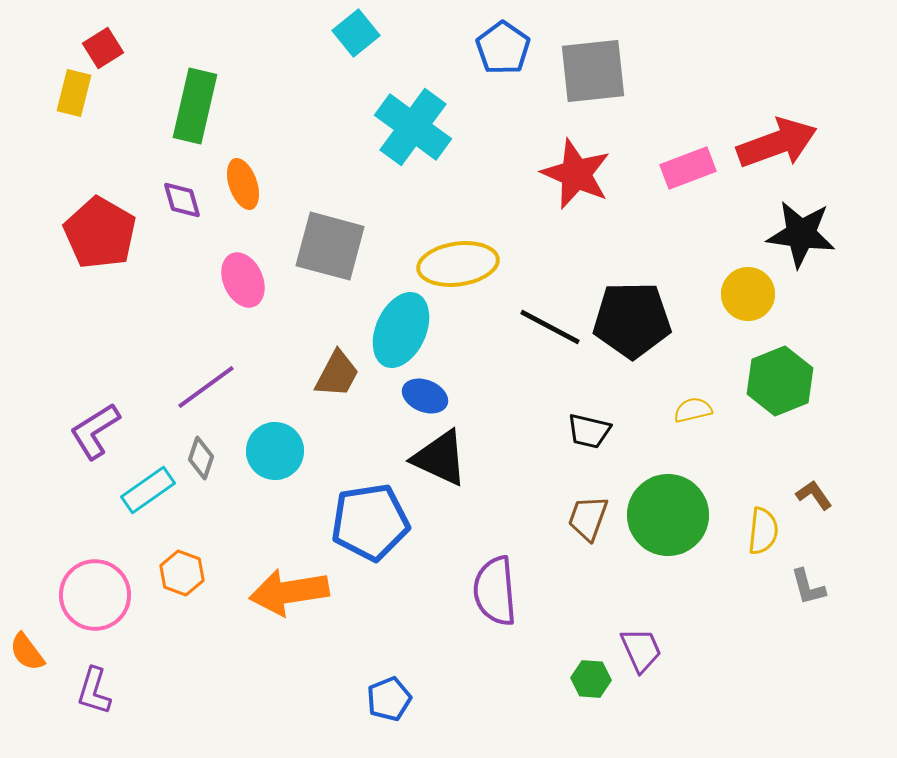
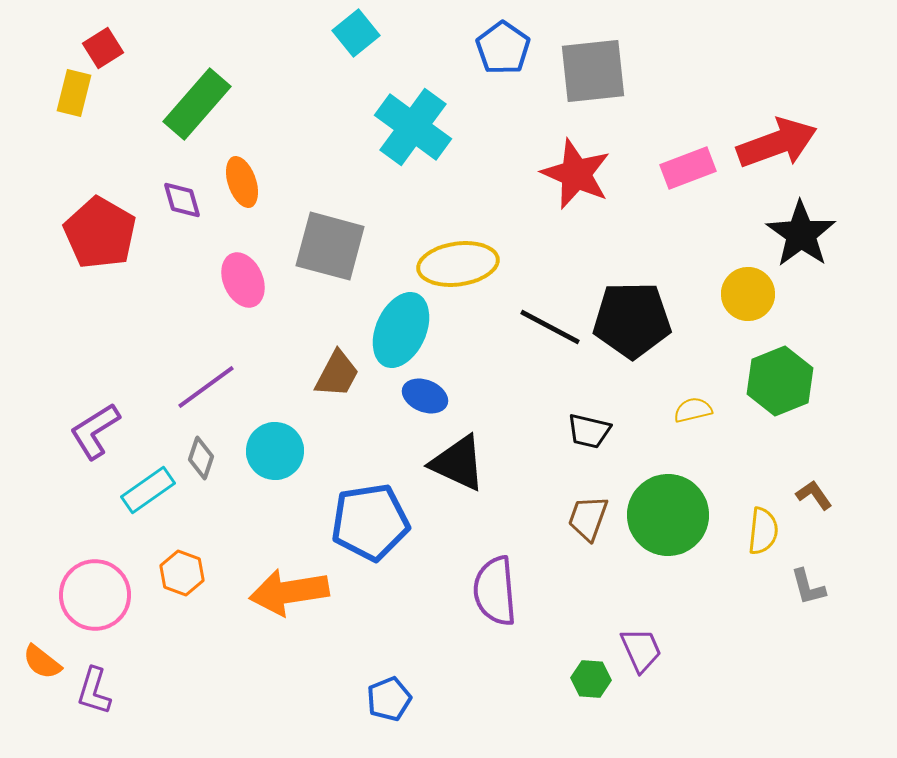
green rectangle at (195, 106): moved 2 px right, 2 px up; rotated 28 degrees clockwise
orange ellipse at (243, 184): moved 1 px left, 2 px up
black star at (801, 234): rotated 28 degrees clockwise
black triangle at (440, 458): moved 18 px right, 5 px down
orange semicircle at (27, 652): moved 15 px right, 10 px down; rotated 15 degrees counterclockwise
